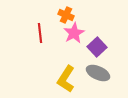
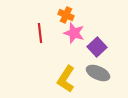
pink star: rotated 25 degrees counterclockwise
